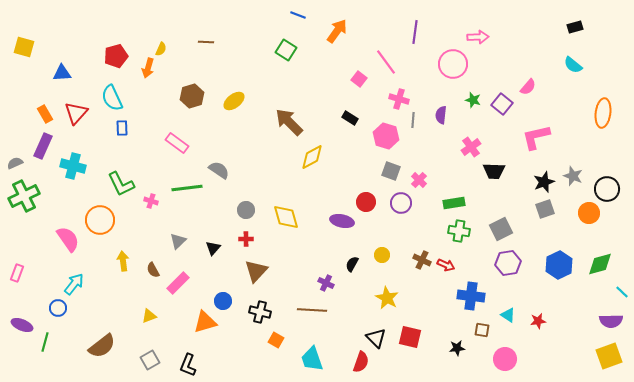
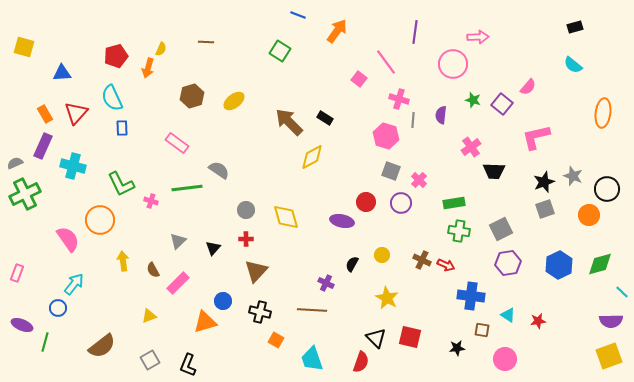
green square at (286, 50): moved 6 px left, 1 px down
black rectangle at (350, 118): moved 25 px left
green cross at (24, 196): moved 1 px right, 2 px up
orange circle at (589, 213): moved 2 px down
